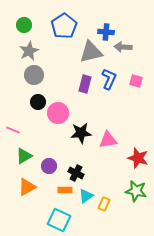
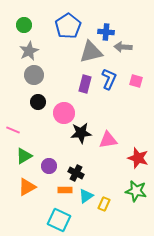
blue pentagon: moved 4 px right
pink circle: moved 6 px right
